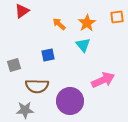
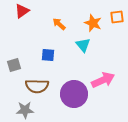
orange star: moved 6 px right; rotated 18 degrees counterclockwise
blue square: rotated 16 degrees clockwise
purple circle: moved 4 px right, 7 px up
